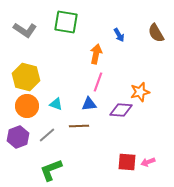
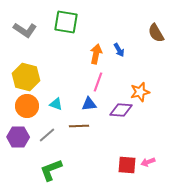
blue arrow: moved 15 px down
purple hexagon: rotated 20 degrees clockwise
red square: moved 3 px down
